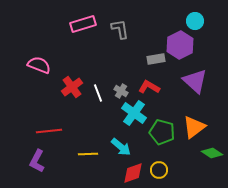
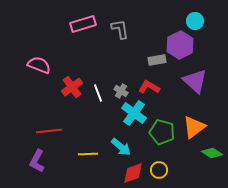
gray rectangle: moved 1 px right, 1 px down
